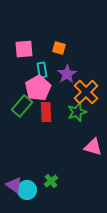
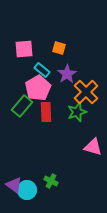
cyan rectangle: rotated 42 degrees counterclockwise
green cross: rotated 24 degrees counterclockwise
